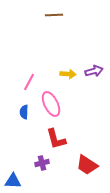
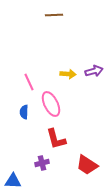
pink line: rotated 54 degrees counterclockwise
